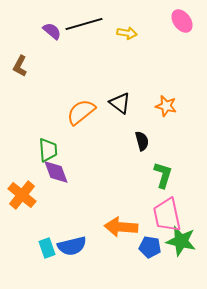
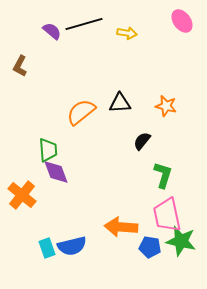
black triangle: rotated 40 degrees counterclockwise
black semicircle: rotated 126 degrees counterclockwise
